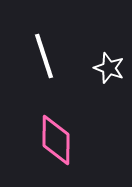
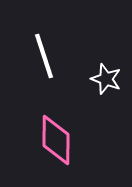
white star: moved 3 px left, 11 px down
